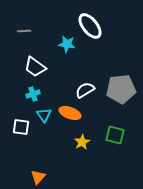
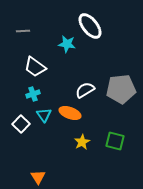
gray line: moved 1 px left
white square: moved 3 px up; rotated 36 degrees clockwise
green square: moved 6 px down
orange triangle: rotated 14 degrees counterclockwise
